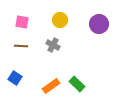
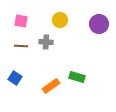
pink square: moved 1 px left, 1 px up
gray cross: moved 7 px left, 3 px up; rotated 24 degrees counterclockwise
green rectangle: moved 7 px up; rotated 28 degrees counterclockwise
